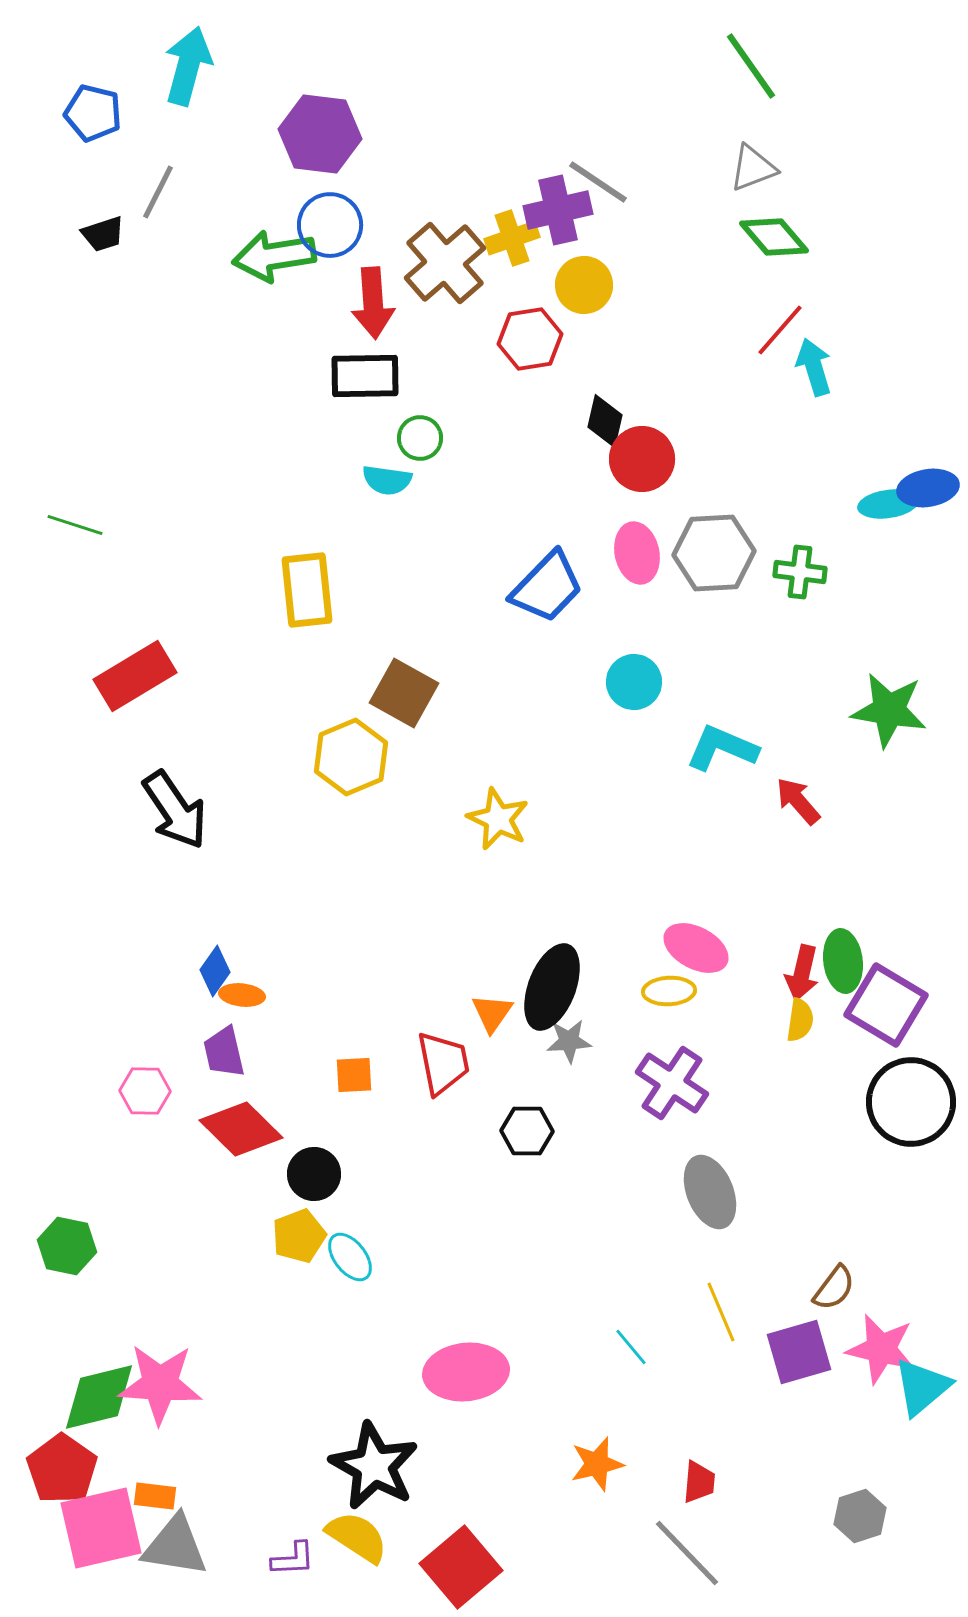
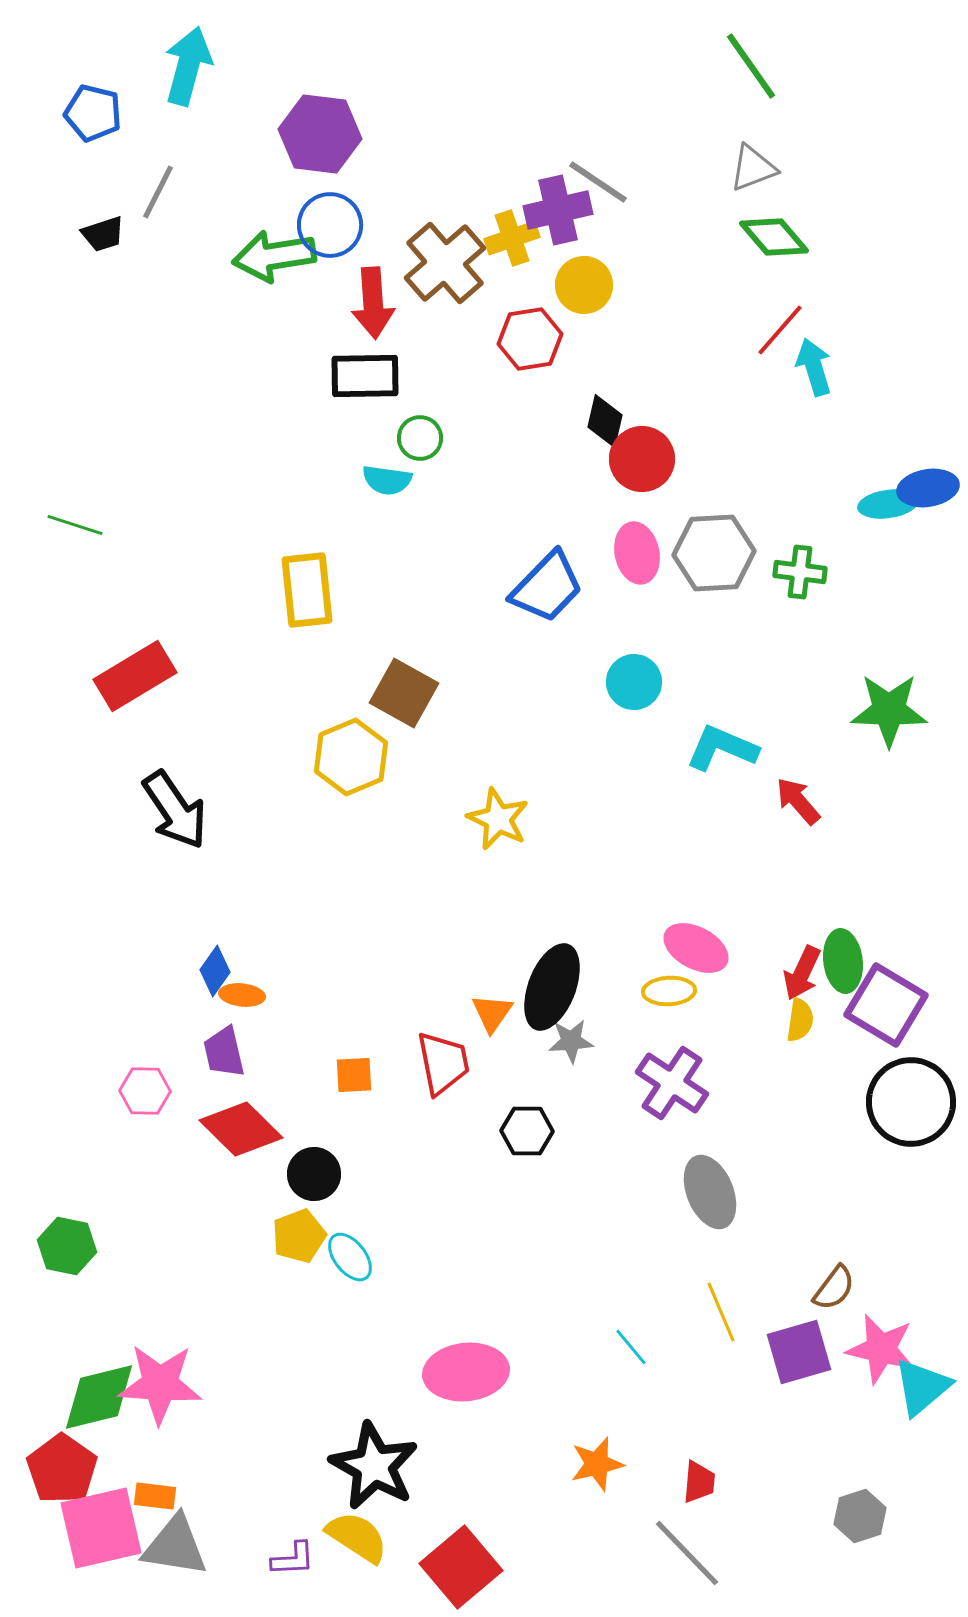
green star at (889, 710): rotated 8 degrees counterclockwise
red arrow at (802, 973): rotated 12 degrees clockwise
gray star at (569, 1041): moved 2 px right
